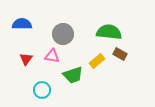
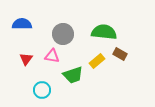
green semicircle: moved 5 px left
